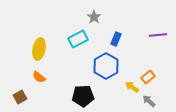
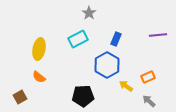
gray star: moved 5 px left, 4 px up
blue hexagon: moved 1 px right, 1 px up
orange rectangle: rotated 16 degrees clockwise
yellow arrow: moved 6 px left, 1 px up
